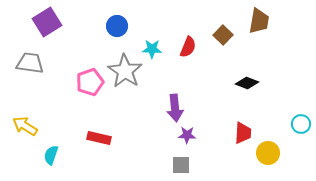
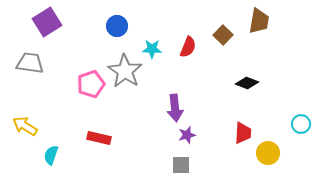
pink pentagon: moved 1 px right, 2 px down
purple star: rotated 18 degrees counterclockwise
